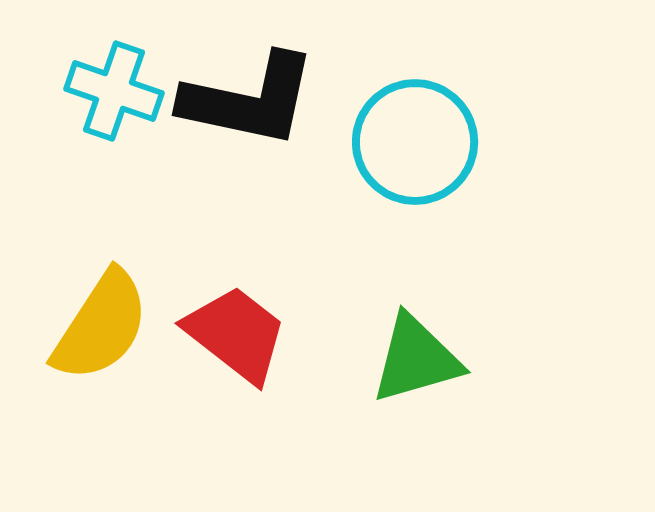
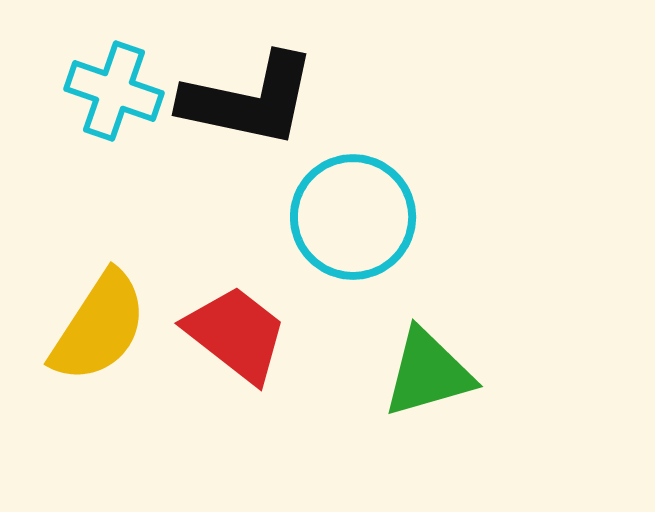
cyan circle: moved 62 px left, 75 px down
yellow semicircle: moved 2 px left, 1 px down
green triangle: moved 12 px right, 14 px down
